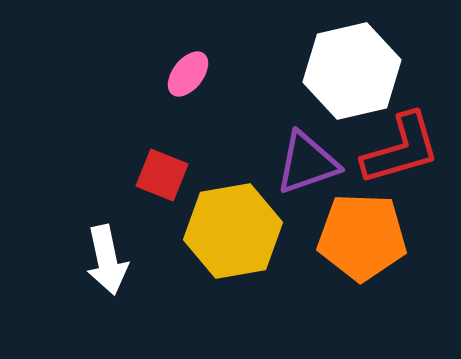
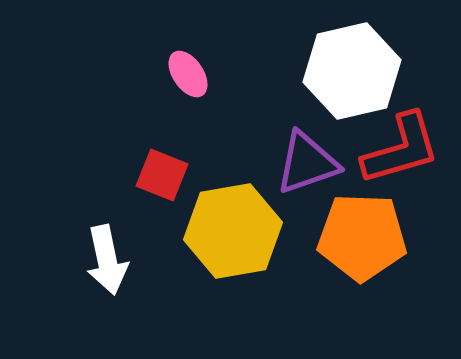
pink ellipse: rotated 72 degrees counterclockwise
